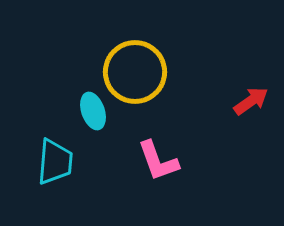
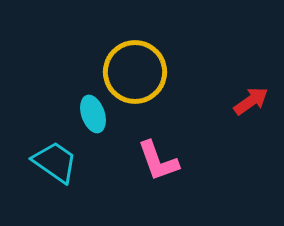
cyan ellipse: moved 3 px down
cyan trapezoid: rotated 60 degrees counterclockwise
